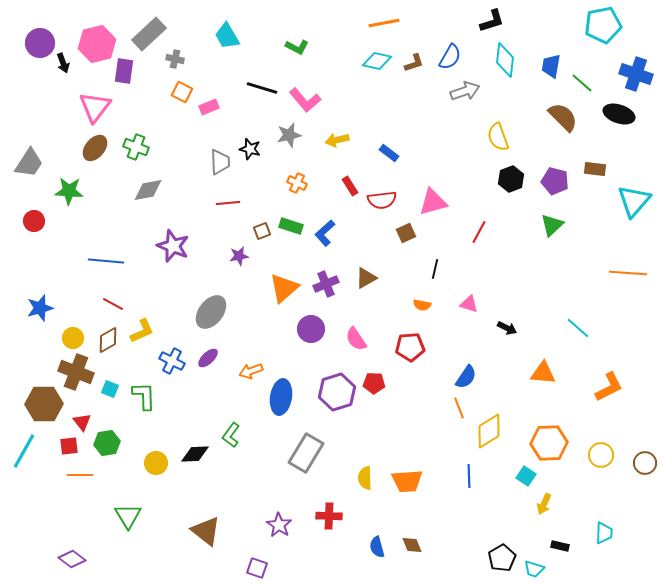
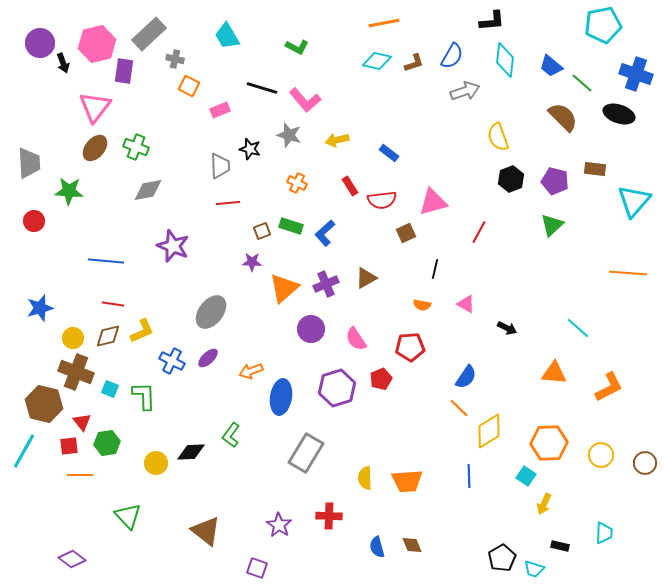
black L-shape at (492, 21): rotated 12 degrees clockwise
blue semicircle at (450, 57): moved 2 px right, 1 px up
blue trapezoid at (551, 66): rotated 60 degrees counterclockwise
orange square at (182, 92): moved 7 px right, 6 px up
pink rectangle at (209, 107): moved 11 px right, 3 px down
gray star at (289, 135): rotated 30 degrees clockwise
gray trapezoid at (220, 162): moved 4 px down
gray trapezoid at (29, 163): rotated 36 degrees counterclockwise
purple star at (239, 256): moved 13 px right, 6 px down; rotated 12 degrees clockwise
red line at (113, 304): rotated 20 degrees counterclockwise
pink triangle at (469, 304): moved 3 px left; rotated 12 degrees clockwise
brown diamond at (108, 340): moved 4 px up; rotated 16 degrees clockwise
orange triangle at (543, 373): moved 11 px right
red pentagon at (374, 383): moved 7 px right, 4 px up; rotated 25 degrees counterclockwise
purple hexagon at (337, 392): moved 4 px up
brown hexagon at (44, 404): rotated 15 degrees clockwise
orange line at (459, 408): rotated 25 degrees counterclockwise
black diamond at (195, 454): moved 4 px left, 2 px up
green triangle at (128, 516): rotated 12 degrees counterclockwise
